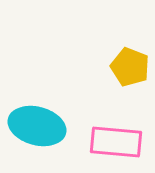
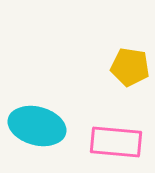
yellow pentagon: rotated 12 degrees counterclockwise
